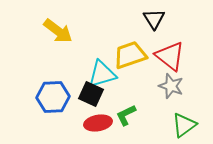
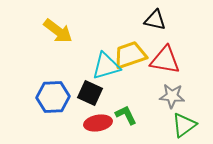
black triangle: moved 1 px right, 1 px down; rotated 45 degrees counterclockwise
red triangle: moved 5 px left, 4 px down; rotated 28 degrees counterclockwise
cyan triangle: moved 4 px right, 8 px up
gray star: moved 1 px right, 10 px down; rotated 15 degrees counterclockwise
black square: moved 1 px left, 1 px up
green L-shape: rotated 90 degrees clockwise
